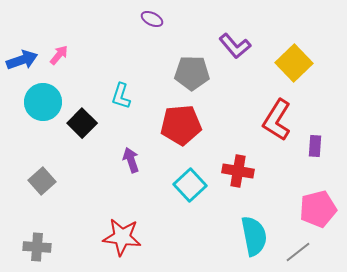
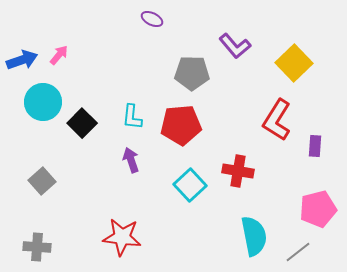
cyan L-shape: moved 11 px right, 21 px down; rotated 12 degrees counterclockwise
